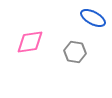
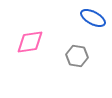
gray hexagon: moved 2 px right, 4 px down
